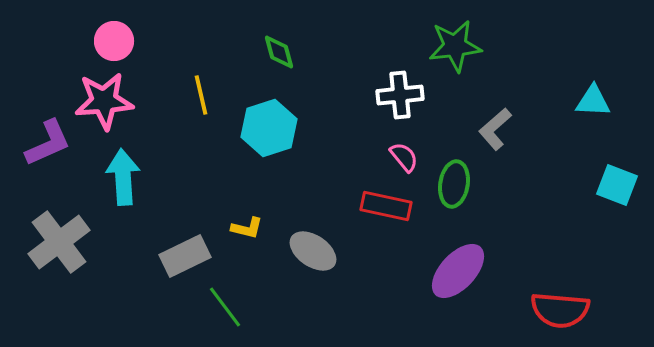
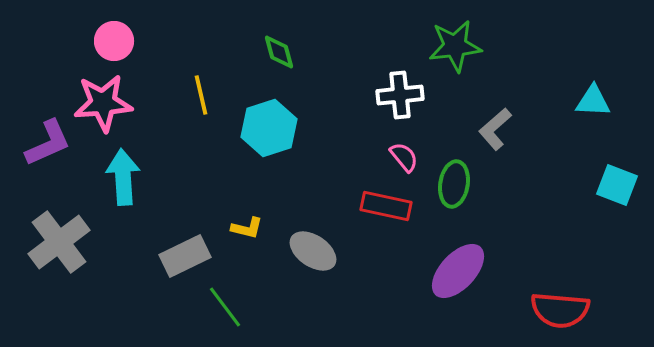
pink star: moved 1 px left, 2 px down
